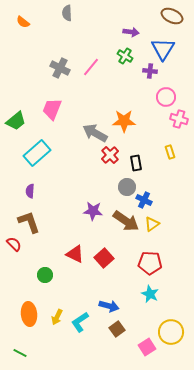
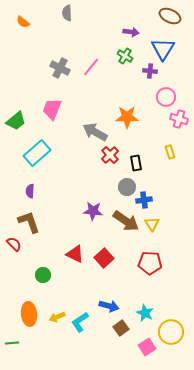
brown ellipse: moved 2 px left
orange star: moved 3 px right, 4 px up
gray arrow: moved 1 px up
blue cross: rotated 35 degrees counterclockwise
yellow triangle: rotated 28 degrees counterclockwise
green circle: moved 2 px left
cyan star: moved 5 px left, 19 px down
yellow arrow: rotated 42 degrees clockwise
brown square: moved 4 px right, 1 px up
green line: moved 8 px left, 10 px up; rotated 32 degrees counterclockwise
